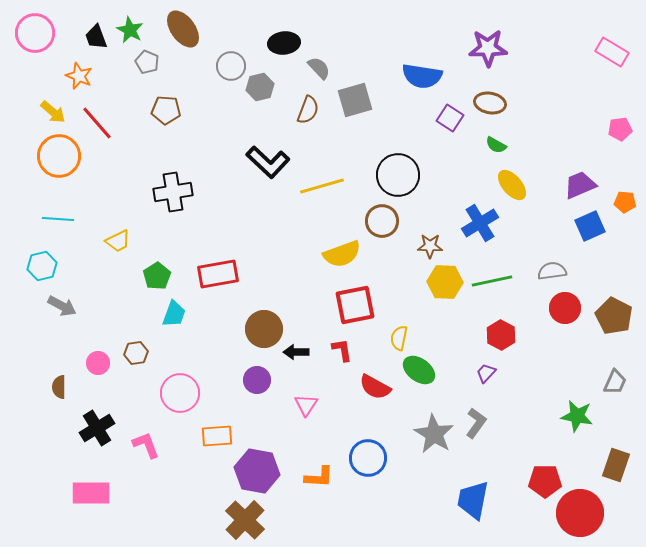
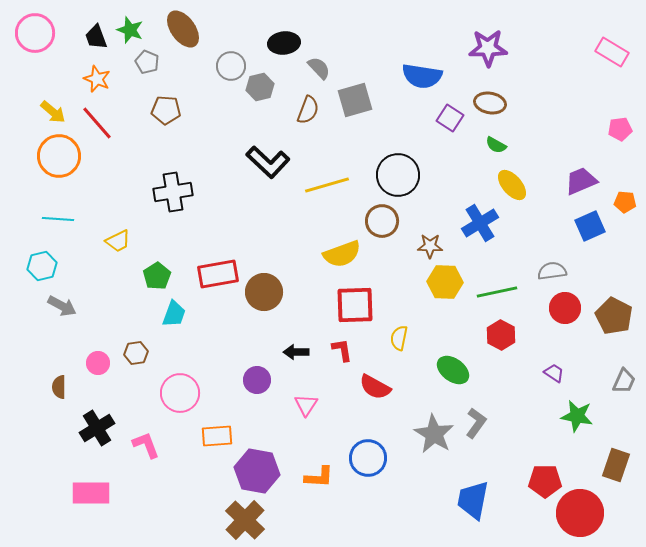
green star at (130, 30): rotated 8 degrees counterclockwise
orange star at (79, 76): moved 18 px right, 3 px down
purple trapezoid at (580, 185): moved 1 px right, 4 px up
yellow line at (322, 186): moved 5 px right, 1 px up
green line at (492, 281): moved 5 px right, 11 px down
red square at (355, 305): rotated 9 degrees clockwise
brown circle at (264, 329): moved 37 px up
green ellipse at (419, 370): moved 34 px right
purple trapezoid at (486, 373): moved 68 px right; rotated 80 degrees clockwise
gray trapezoid at (615, 382): moved 9 px right, 1 px up
